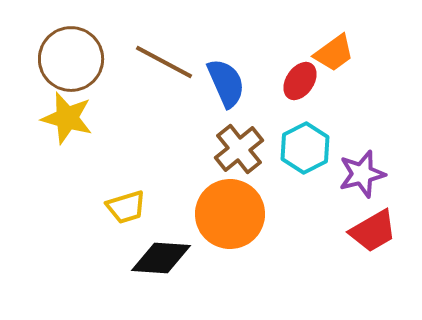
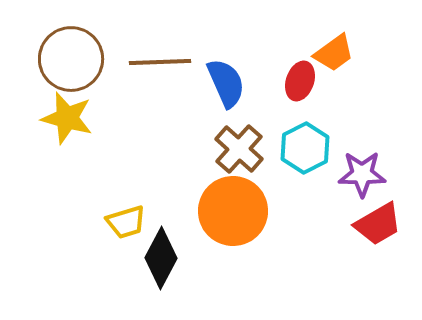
brown line: moved 4 px left; rotated 30 degrees counterclockwise
red ellipse: rotated 15 degrees counterclockwise
brown cross: rotated 9 degrees counterclockwise
purple star: rotated 15 degrees clockwise
yellow trapezoid: moved 15 px down
orange circle: moved 3 px right, 3 px up
red trapezoid: moved 5 px right, 7 px up
black diamond: rotated 66 degrees counterclockwise
